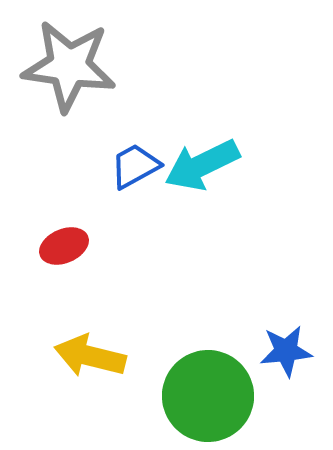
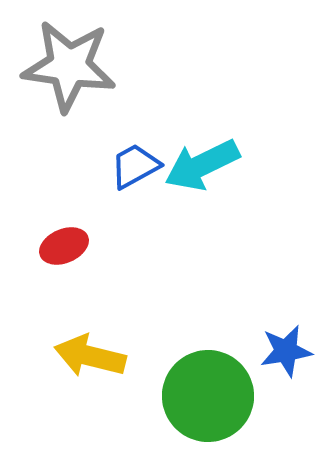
blue star: rotated 4 degrees counterclockwise
